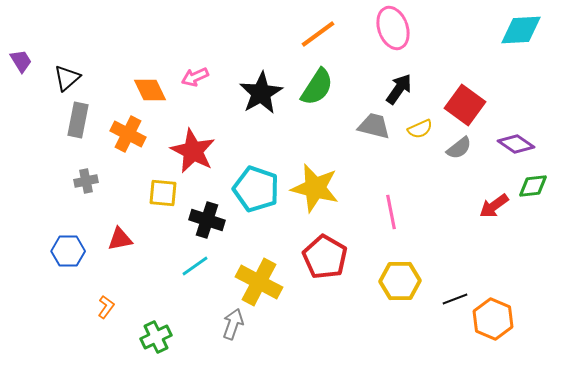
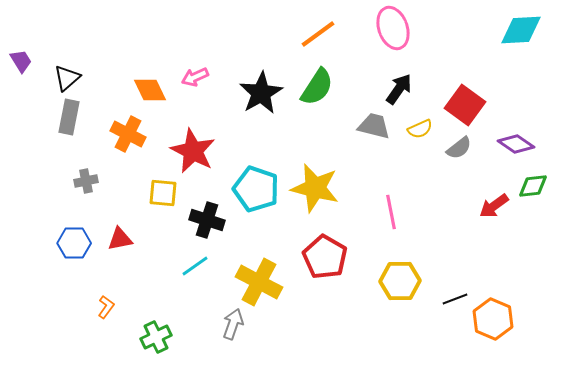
gray rectangle: moved 9 px left, 3 px up
blue hexagon: moved 6 px right, 8 px up
